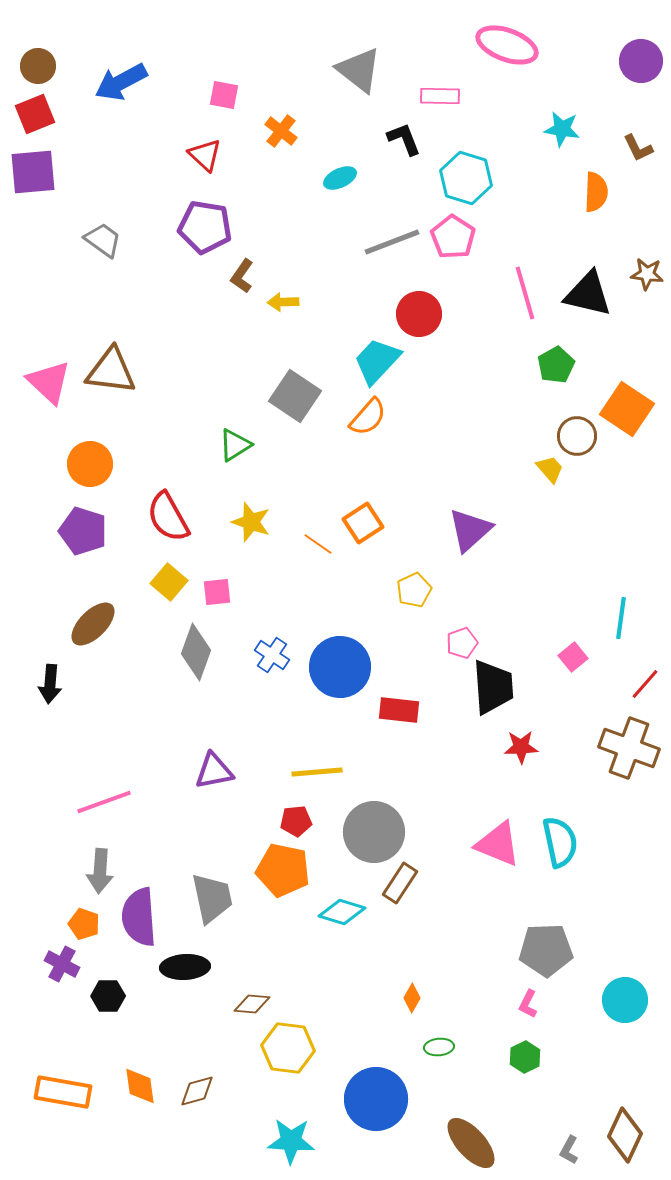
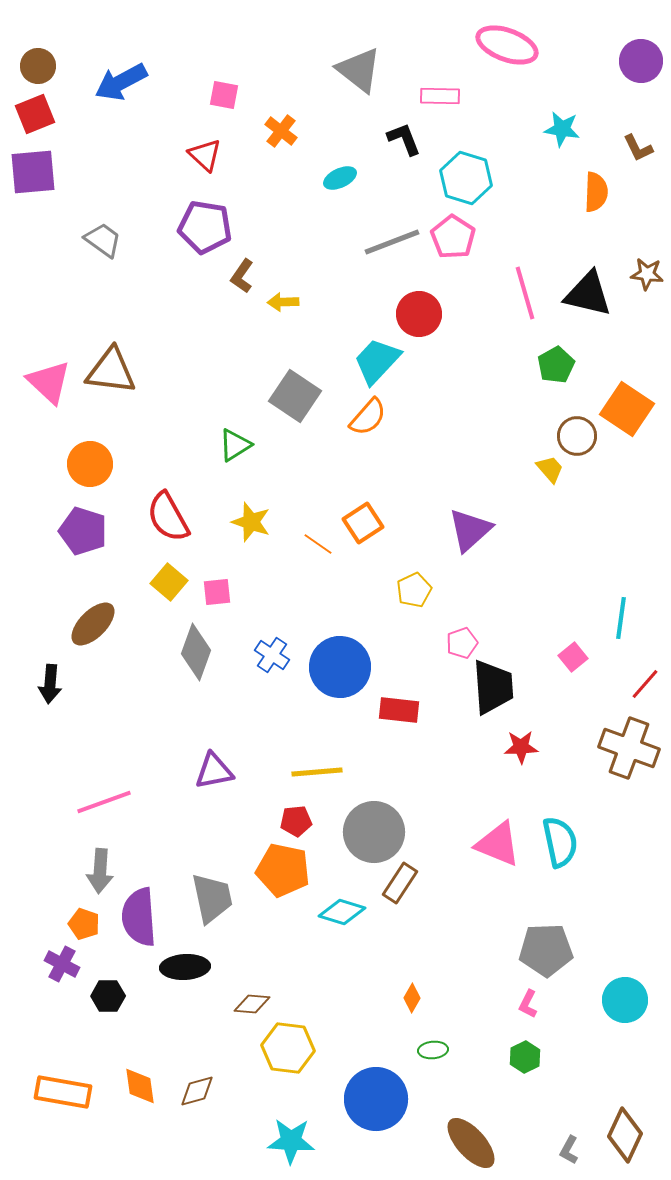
green ellipse at (439, 1047): moved 6 px left, 3 px down
